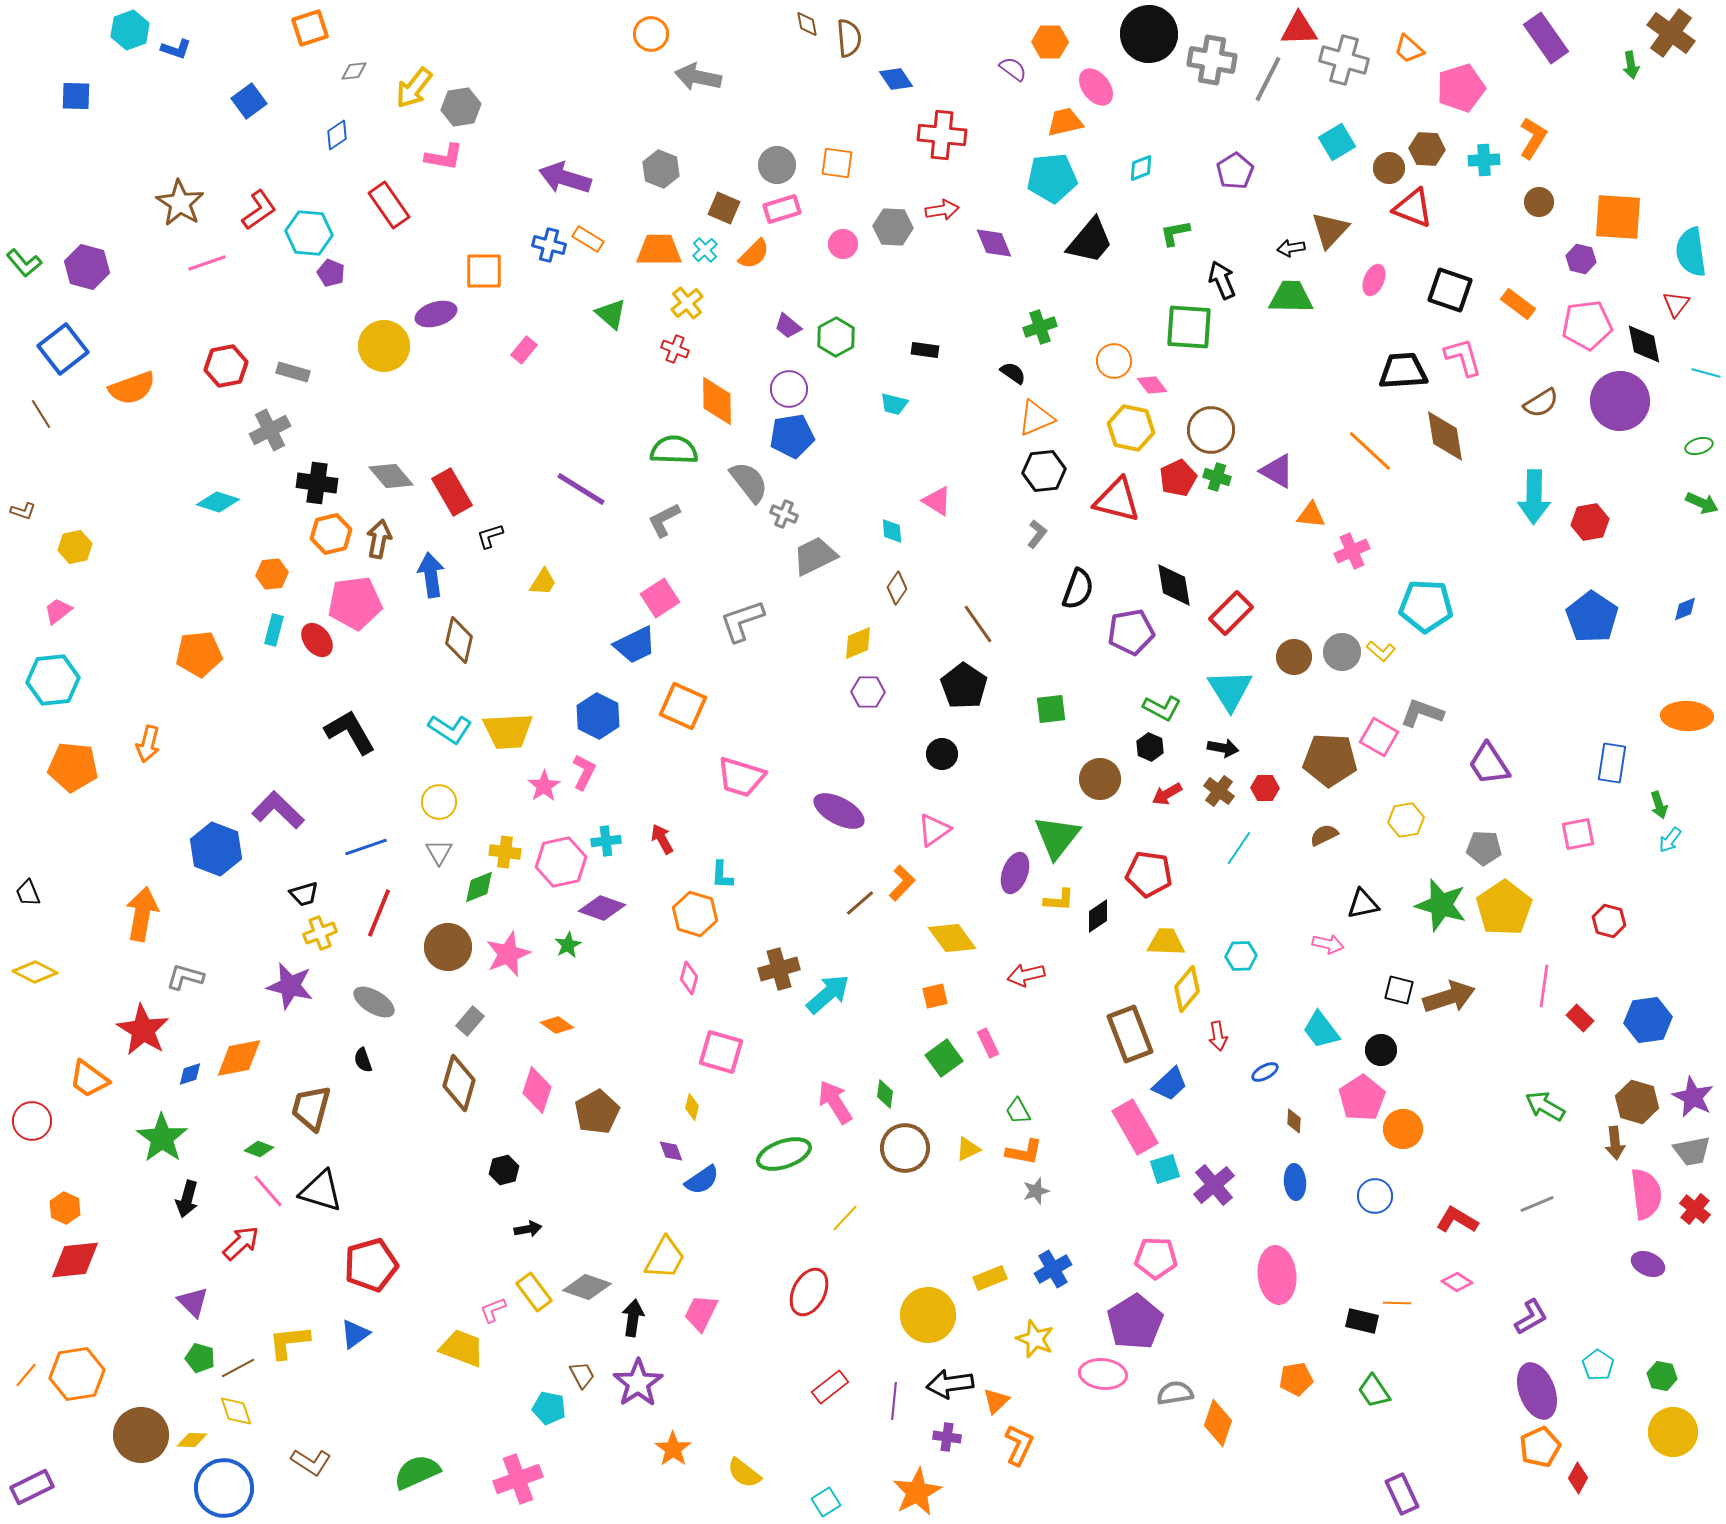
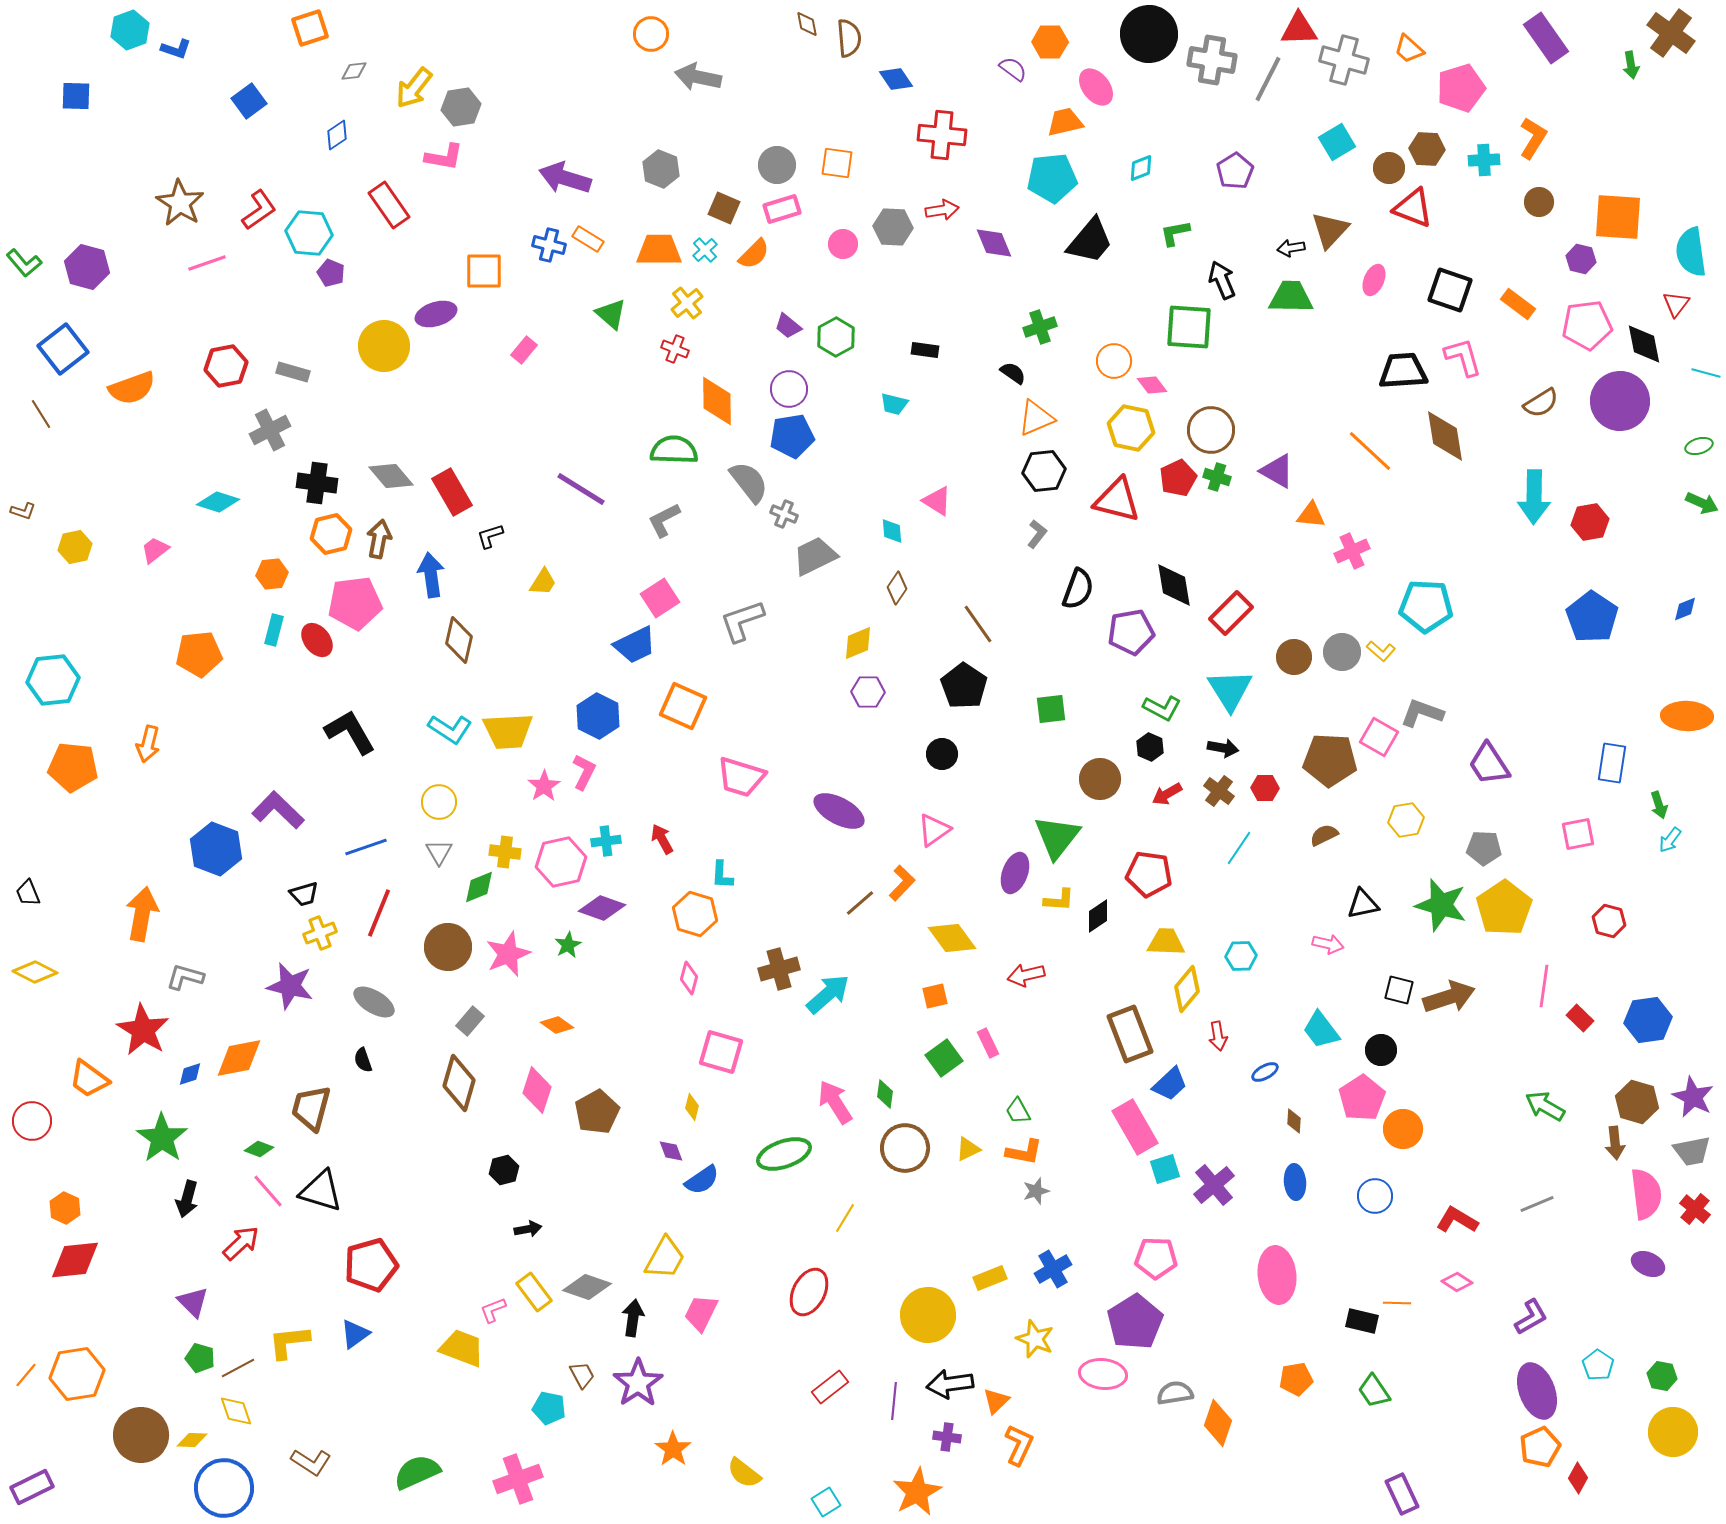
pink trapezoid at (58, 611): moved 97 px right, 61 px up
yellow line at (845, 1218): rotated 12 degrees counterclockwise
